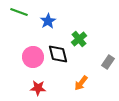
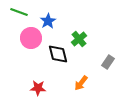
pink circle: moved 2 px left, 19 px up
